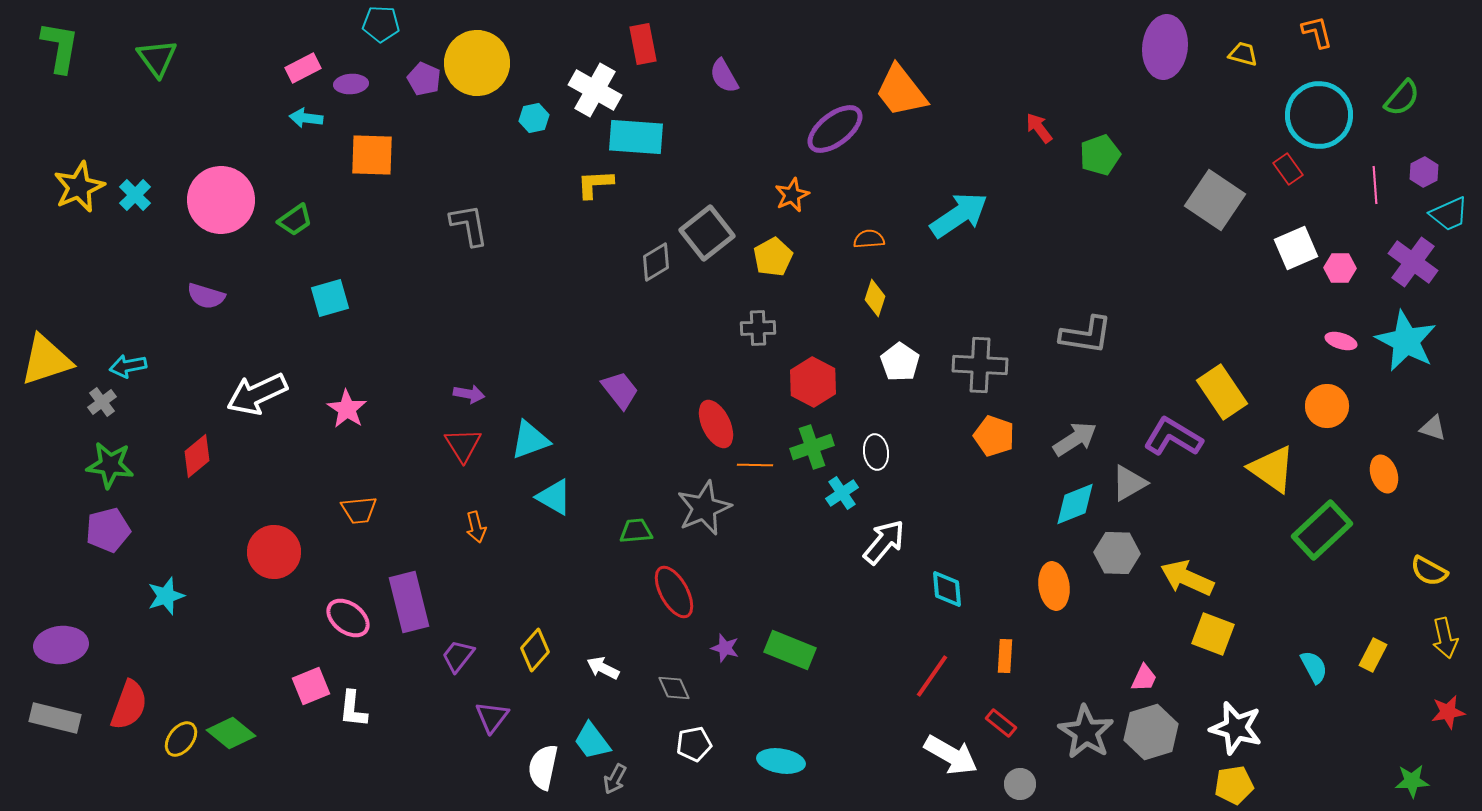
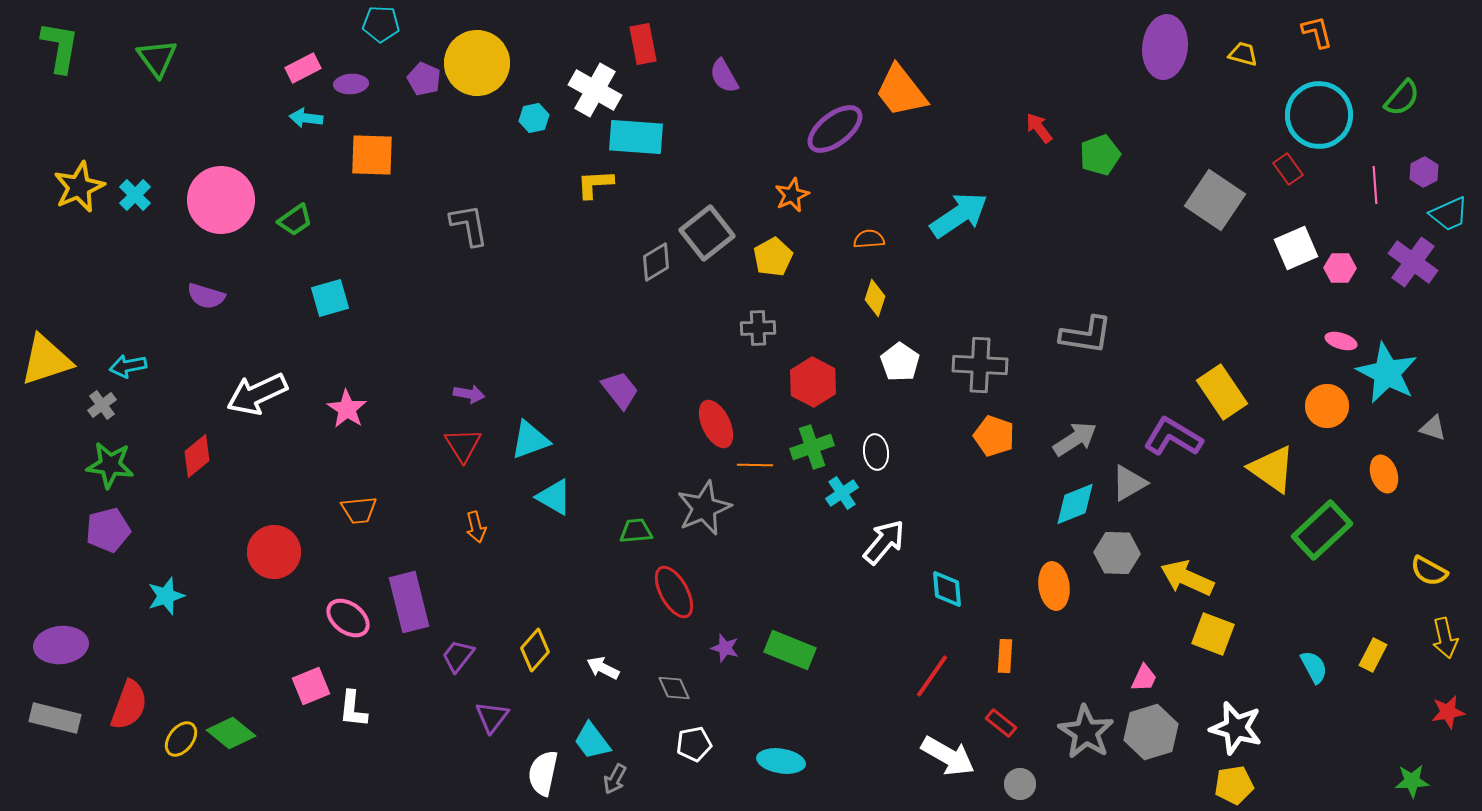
cyan star at (1406, 341): moved 19 px left, 32 px down
gray cross at (102, 402): moved 3 px down
white arrow at (951, 755): moved 3 px left, 1 px down
white semicircle at (543, 767): moved 6 px down
